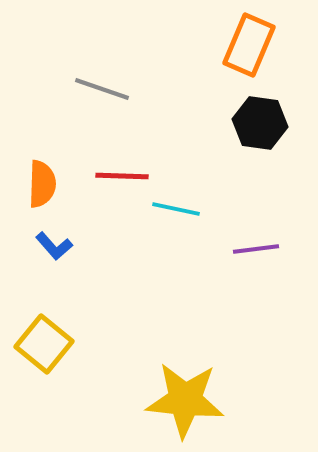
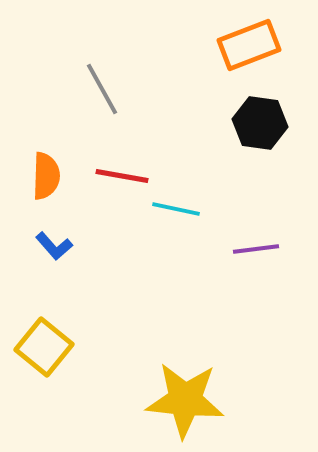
orange rectangle: rotated 46 degrees clockwise
gray line: rotated 42 degrees clockwise
red line: rotated 8 degrees clockwise
orange semicircle: moved 4 px right, 8 px up
yellow square: moved 3 px down
